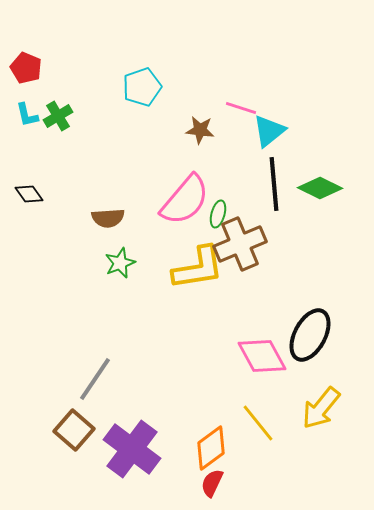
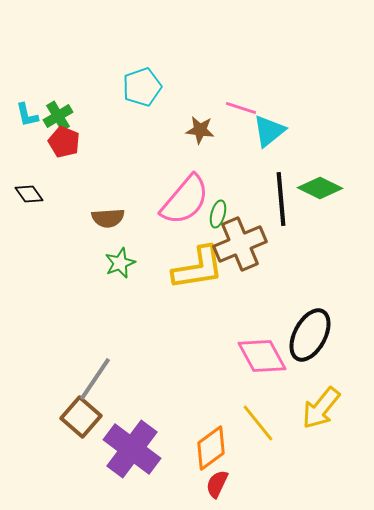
red pentagon: moved 38 px right, 74 px down
black line: moved 7 px right, 15 px down
brown square: moved 7 px right, 13 px up
red semicircle: moved 5 px right, 1 px down
